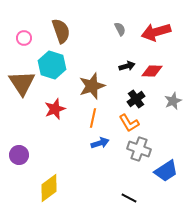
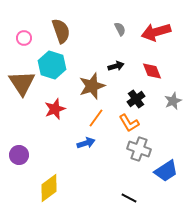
black arrow: moved 11 px left
red diamond: rotated 65 degrees clockwise
orange line: moved 3 px right; rotated 24 degrees clockwise
blue arrow: moved 14 px left
